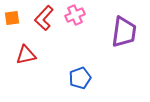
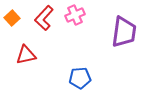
orange square: rotated 35 degrees counterclockwise
blue pentagon: rotated 15 degrees clockwise
